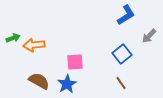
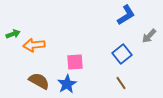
green arrow: moved 4 px up
